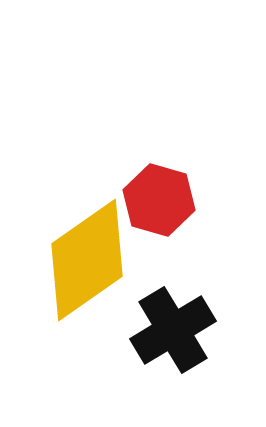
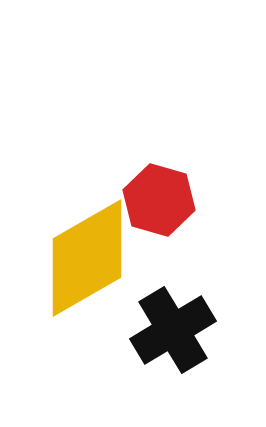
yellow diamond: moved 2 px up; rotated 5 degrees clockwise
